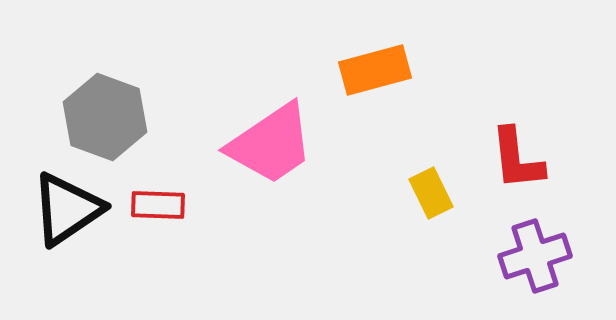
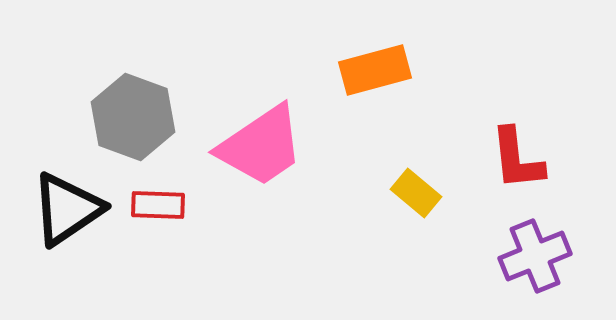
gray hexagon: moved 28 px right
pink trapezoid: moved 10 px left, 2 px down
yellow rectangle: moved 15 px left; rotated 24 degrees counterclockwise
purple cross: rotated 4 degrees counterclockwise
